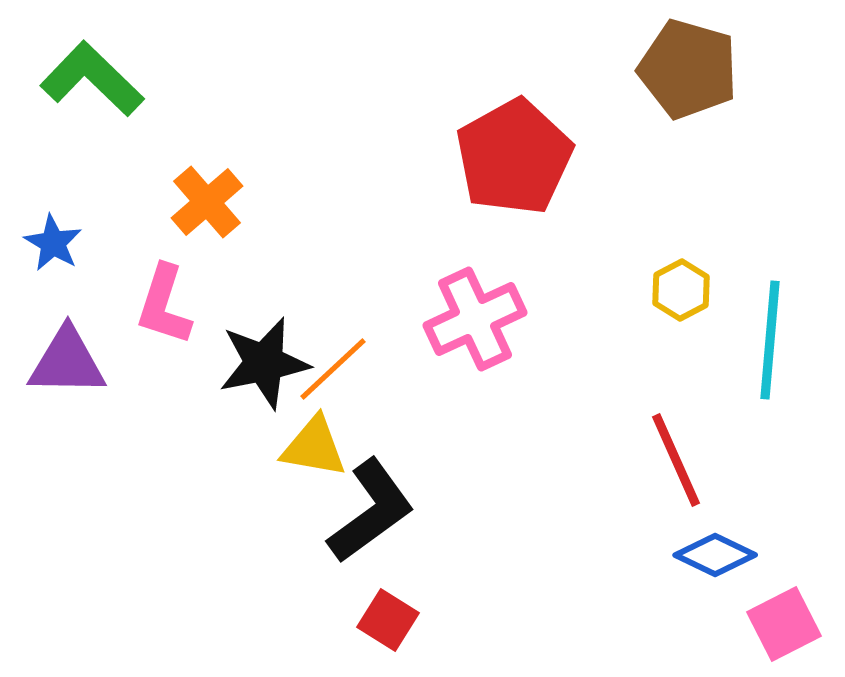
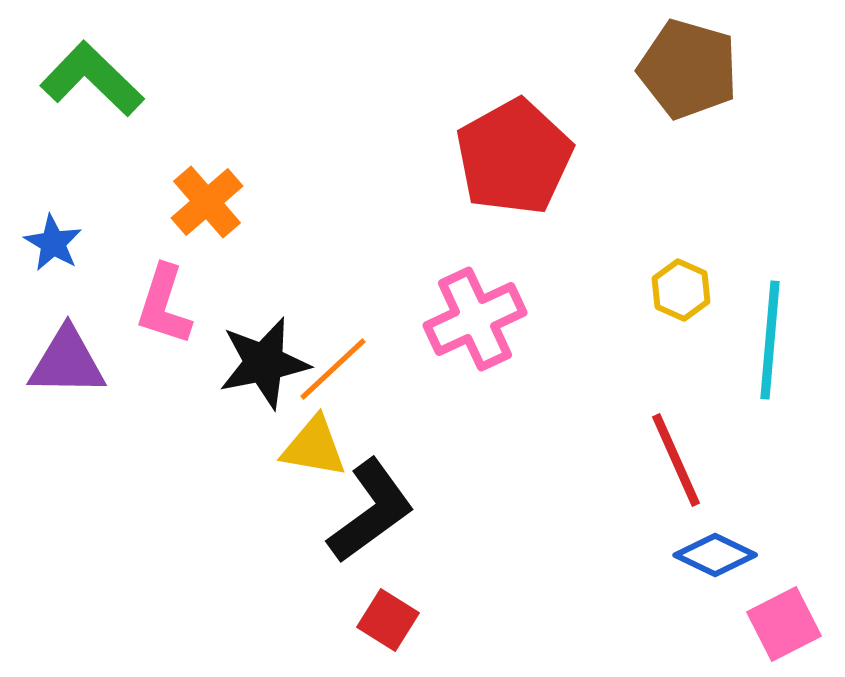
yellow hexagon: rotated 8 degrees counterclockwise
